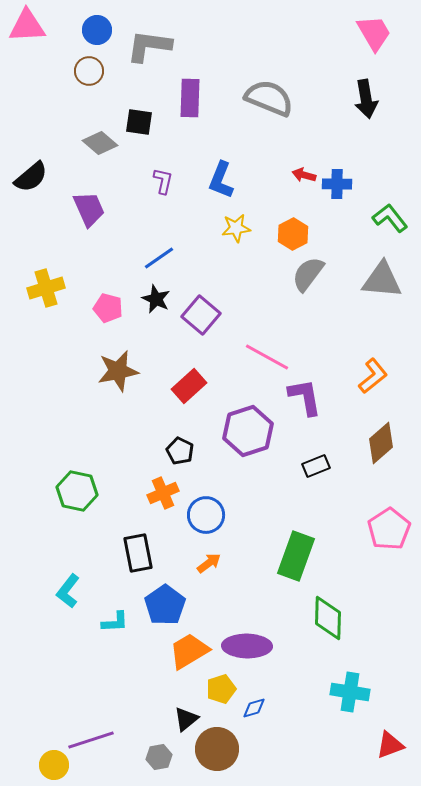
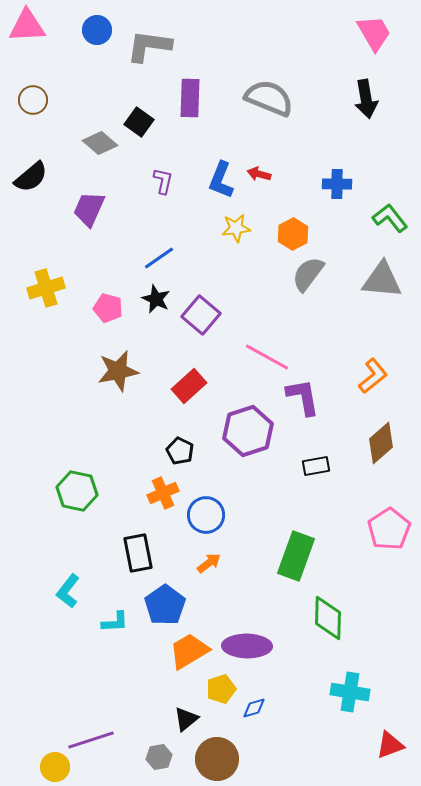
brown circle at (89, 71): moved 56 px left, 29 px down
black square at (139, 122): rotated 28 degrees clockwise
red arrow at (304, 175): moved 45 px left, 1 px up
purple trapezoid at (89, 209): rotated 132 degrees counterclockwise
purple L-shape at (305, 397): moved 2 px left
black rectangle at (316, 466): rotated 12 degrees clockwise
brown circle at (217, 749): moved 10 px down
yellow circle at (54, 765): moved 1 px right, 2 px down
